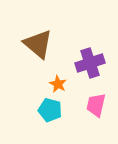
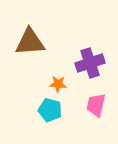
brown triangle: moved 8 px left, 2 px up; rotated 44 degrees counterclockwise
orange star: rotated 24 degrees counterclockwise
